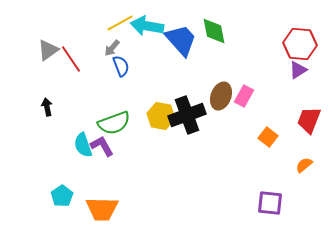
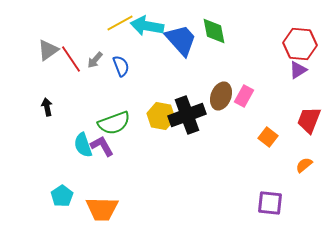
gray arrow: moved 17 px left, 12 px down
